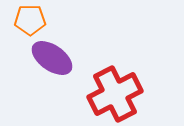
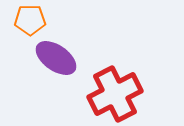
purple ellipse: moved 4 px right
